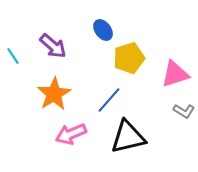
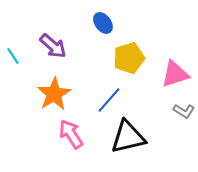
blue ellipse: moved 7 px up
pink arrow: rotated 80 degrees clockwise
